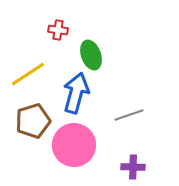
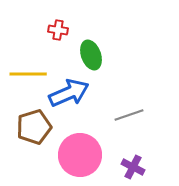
yellow line: rotated 33 degrees clockwise
blue arrow: moved 7 px left; rotated 51 degrees clockwise
brown pentagon: moved 1 px right, 6 px down
pink circle: moved 6 px right, 10 px down
purple cross: rotated 25 degrees clockwise
